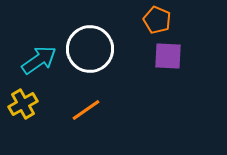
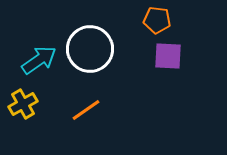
orange pentagon: rotated 16 degrees counterclockwise
